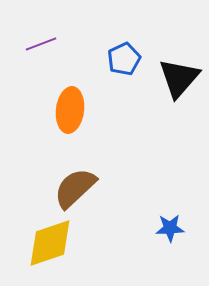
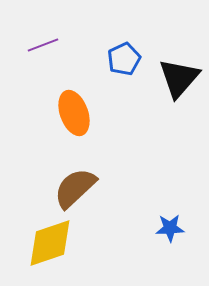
purple line: moved 2 px right, 1 px down
orange ellipse: moved 4 px right, 3 px down; rotated 27 degrees counterclockwise
